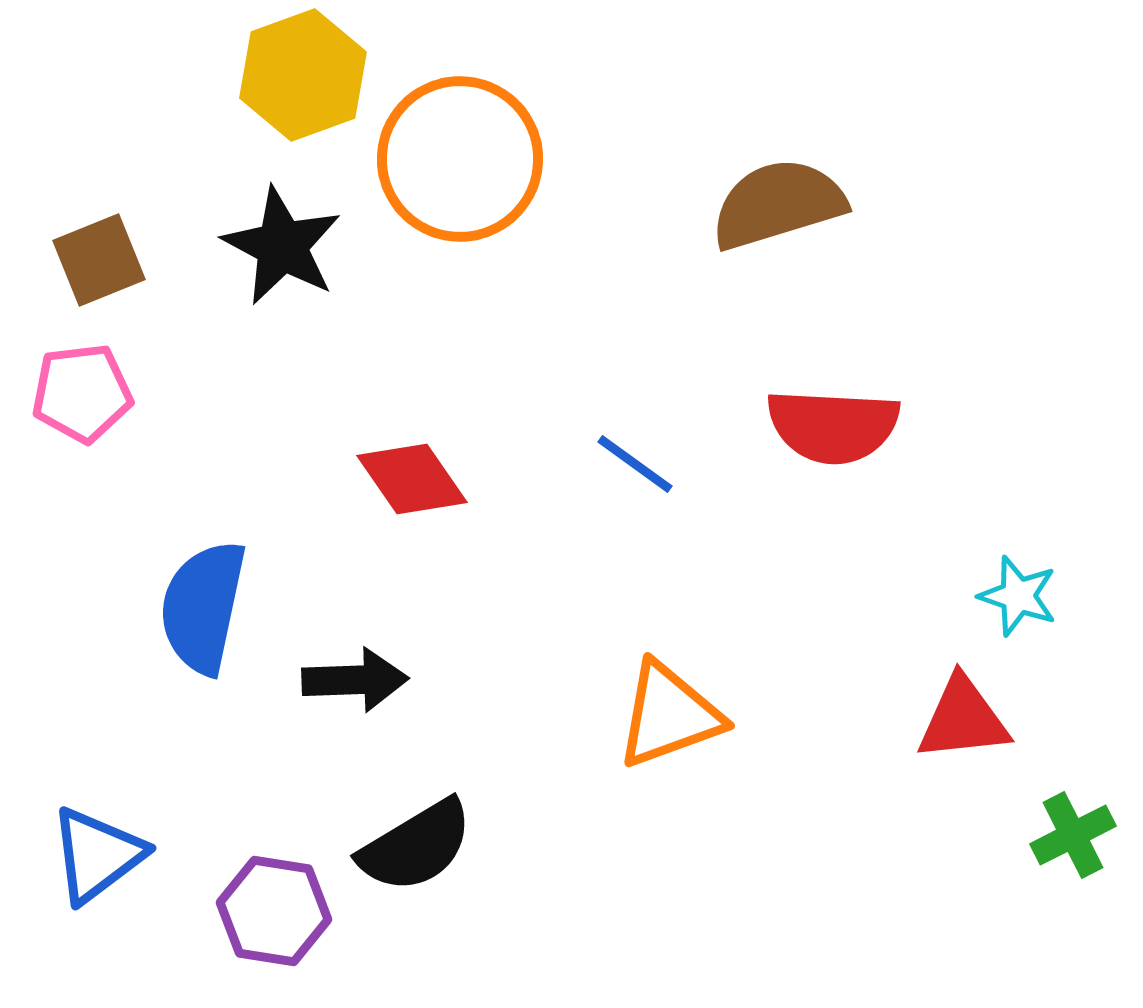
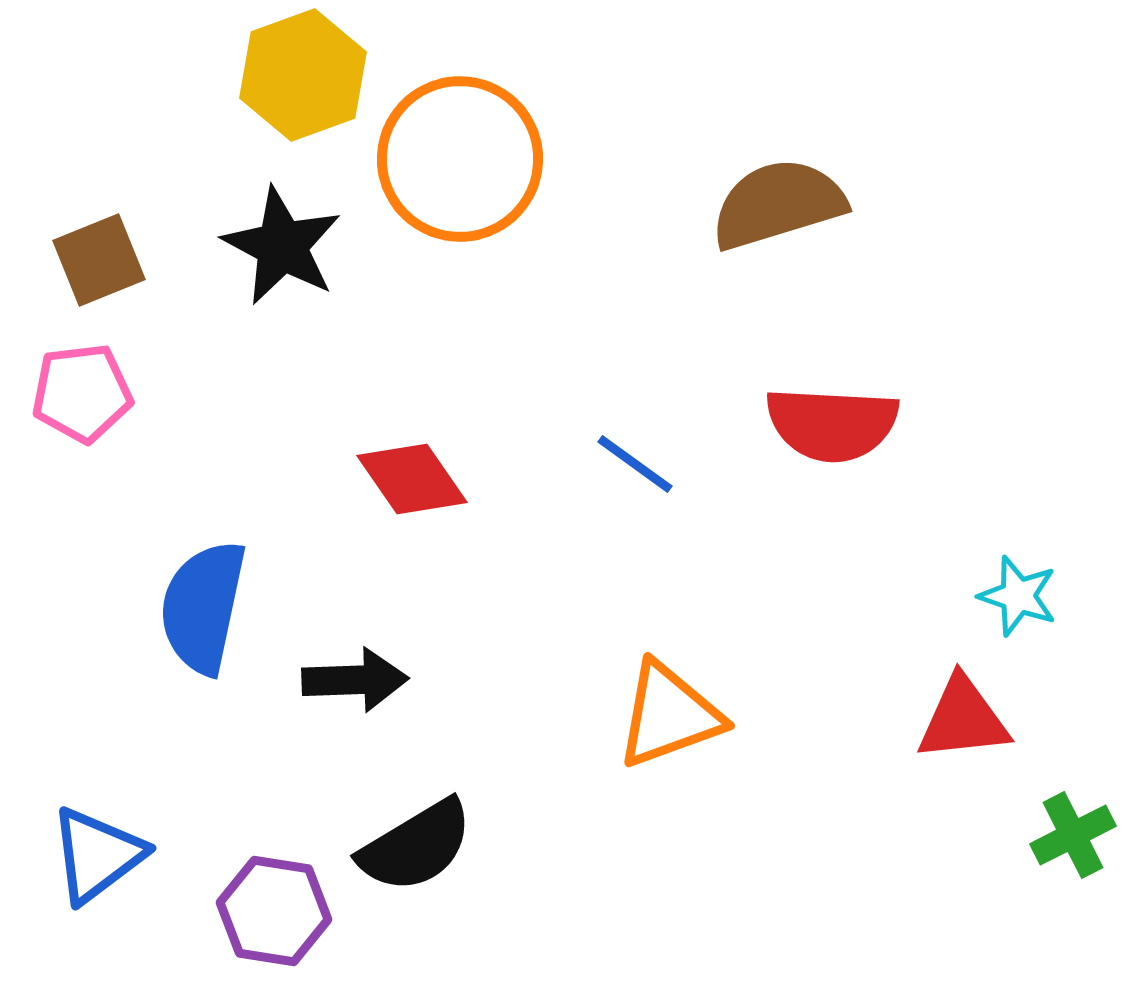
red semicircle: moved 1 px left, 2 px up
